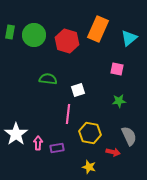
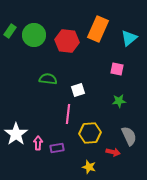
green rectangle: moved 1 px up; rotated 24 degrees clockwise
red hexagon: rotated 10 degrees counterclockwise
yellow hexagon: rotated 15 degrees counterclockwise
